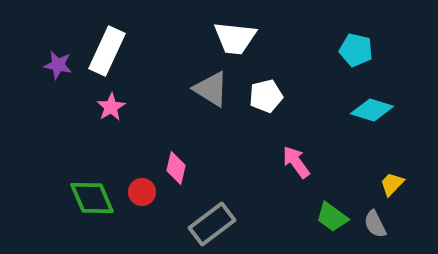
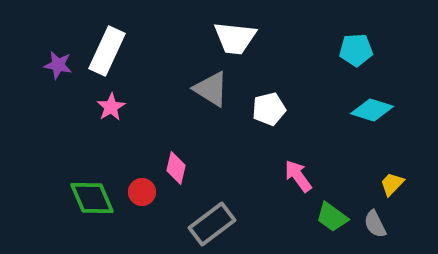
cyan pentagon: rotated 16 degrees counterclockwise
white pentagon: moved 3 px right, 13 px down
pink arrow: moved 2 px right, 14 px down
